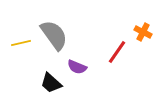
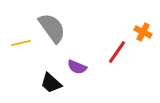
gray semicircle: moved 2 px left, 7 px up
